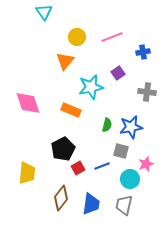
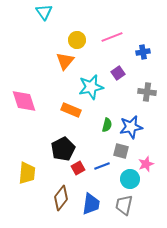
yellow circle: moved 3 px down
pink diamond: moved 4 px left, 2 px up
